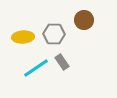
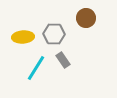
brown circle: moved 2 px right, 2 px up
gray rectangle: moved 1 px right, 2 px up
cyan line: rotated 24 degrees counterclockwise
